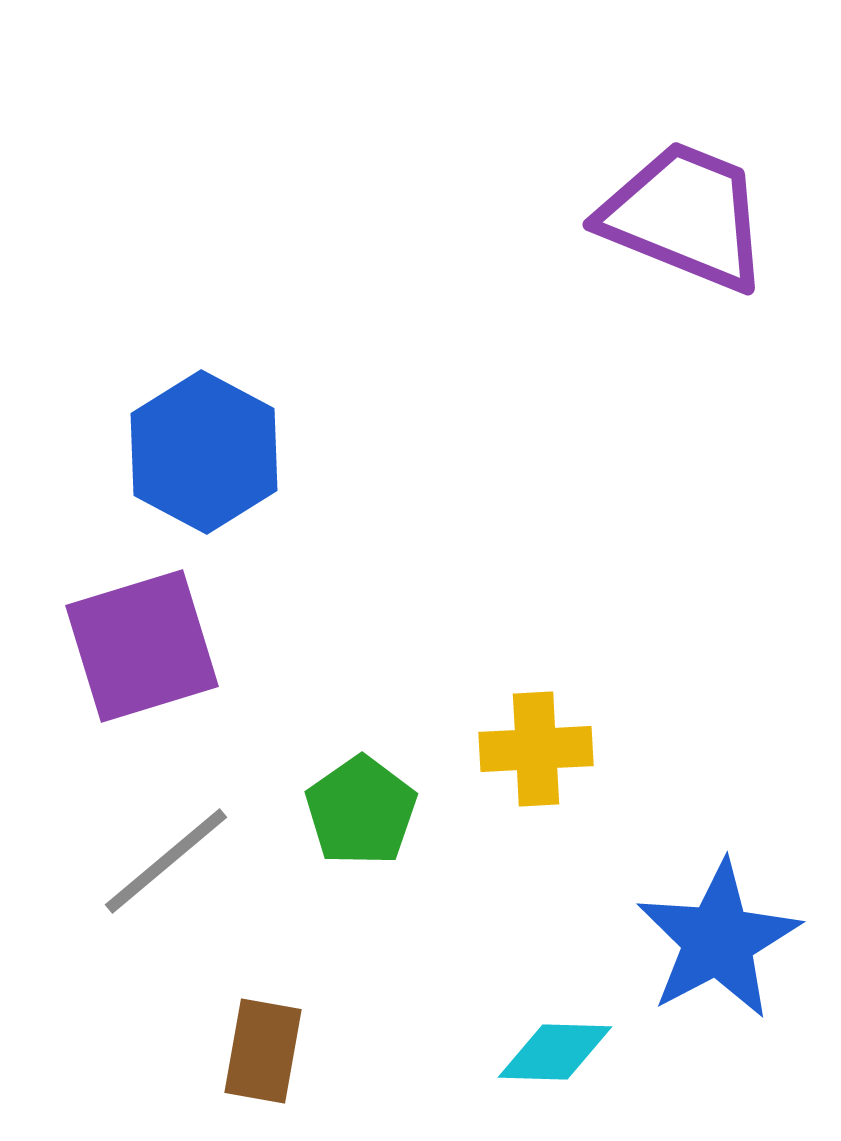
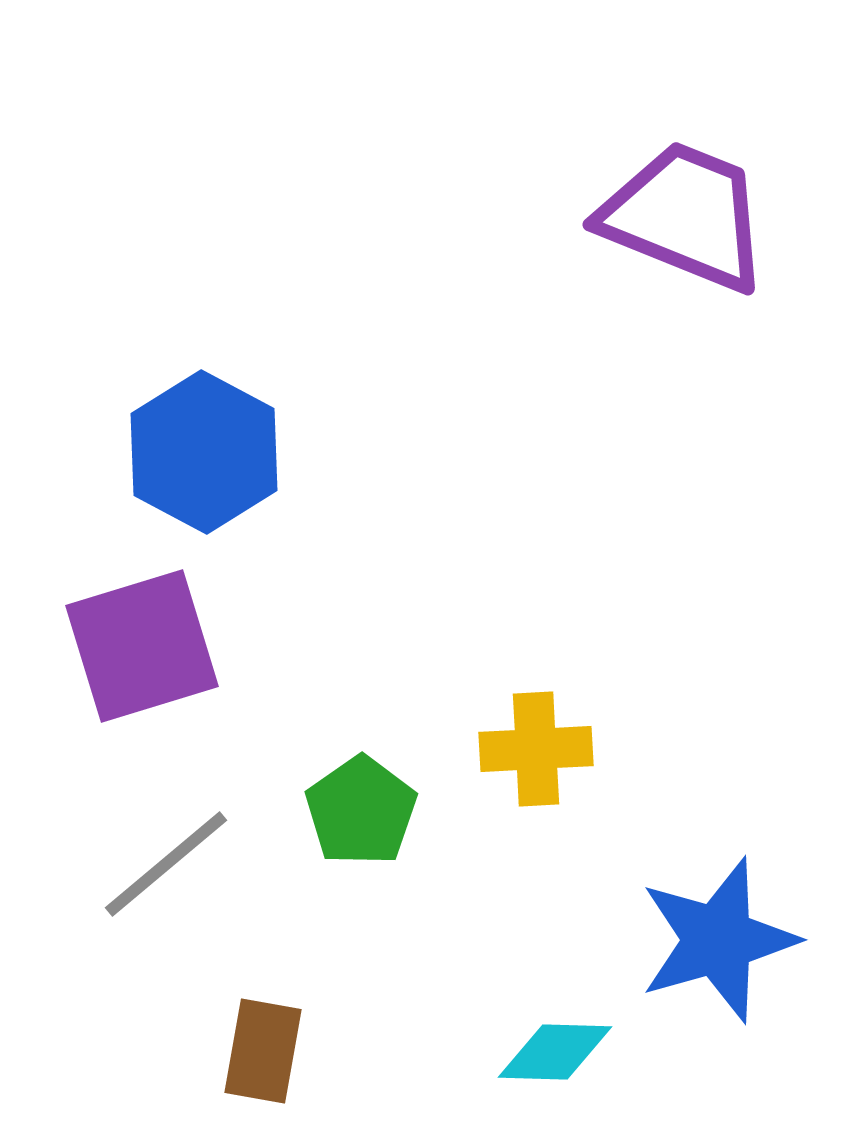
gray line: moved 3 px down
blue star: rotated 12 degrees clockwise
